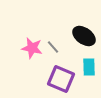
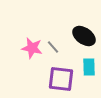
purple square: rotated 16 degrees counterclockwise
